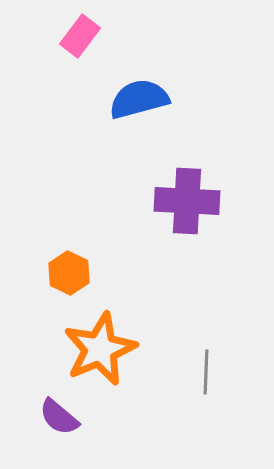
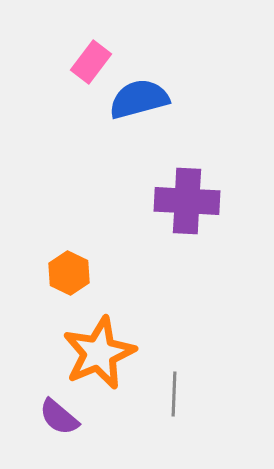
pink rectangle: moved 11 px right, 26 px down
orange star: moved 1 px left, 4 px down
gray line: moved 32 px left, 22 px down
